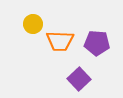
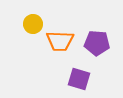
purple square: rotated 30 degrees counterclockwise
